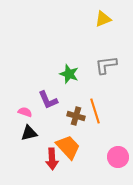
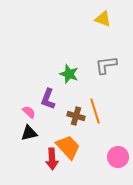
yellow triangle: rotated 42 degrees clockwise
purple L-shape: moved 1 px up; rotated 45 degrees clockwise
pink semicircle: moved 4 px right; rotated 24 degrees clockwise
